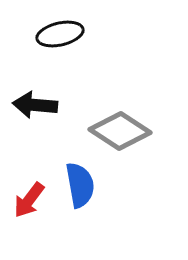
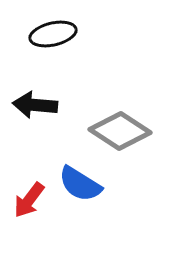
black ellipse: moved 7 px left
blue semicircle: moved 1 px up; rotated 132 degrees clockwise
